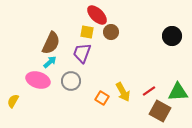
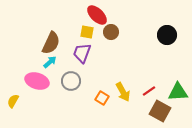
black circle: moved 5 px left, 1 px up
pink ellipse: moved 1 px left, 1 px down
